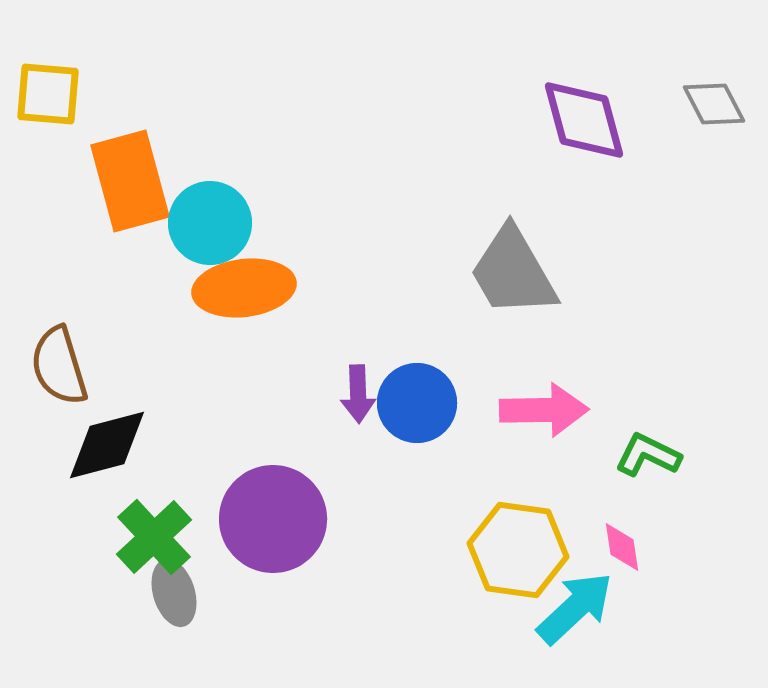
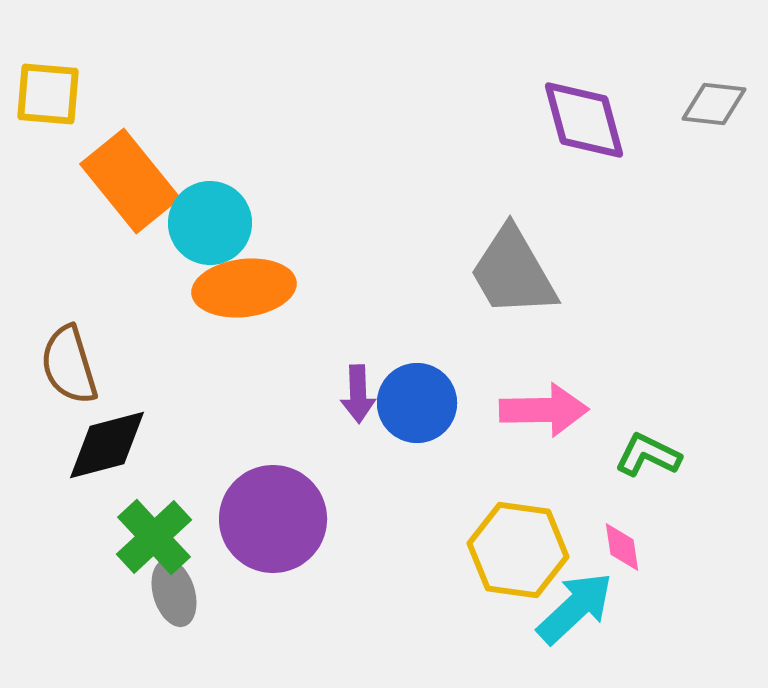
gray diamond: rotated 56 degrees counterclockwise
orange rectangle: rotated 24 degrees counterclockwise
brown semicircle: moved 10 px right, 1 px up
